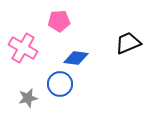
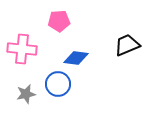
black trapezoid: moved 1 px left, 2 px down
pink cross: moved 1 px left, 1 px down; rotated 24 degrees counterclockwise
blue circle: moved 2 px left
gray star: moved 2 px left, 4 px up
